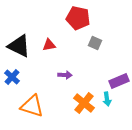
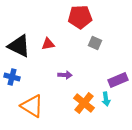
red pentagon: moved 2 px right, 1 px up; rotated 15 degrees counterclockwise
red triangle: moved 1 px left, 1 px up
blue cross: rotated 28 degrees counterclockwise
purple rectangle: moved 1 px left, 1 px up
cyan arrow: moved 1 px left
orange triangle: rotated 15 degrees clockwise
